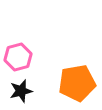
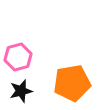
orange pentagon: moved 5 px left
